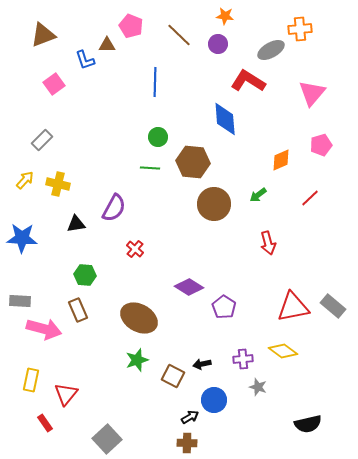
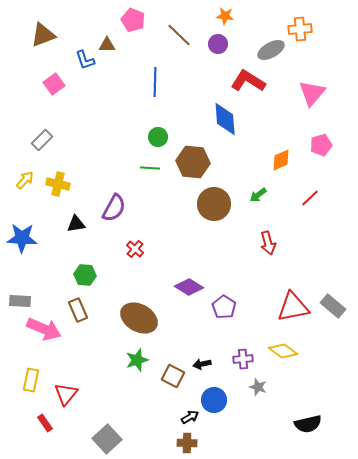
pink pentagon at (131, 26): moved 2 px right, 6 px up
pink arrow at (44, 329): rotated 8 degrees clockwise
